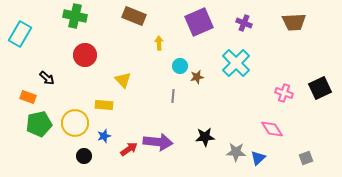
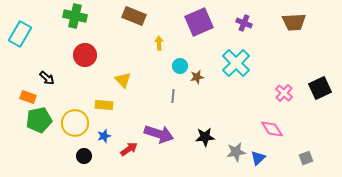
pink cross: rotated 24 degrees clockwise
green pentagon: moved 4 px up
purple arrow: moved 1 px right, 8 px up; rotated 12 degrees clockwise
gray star: rotated 12 degrees counterclockwise
